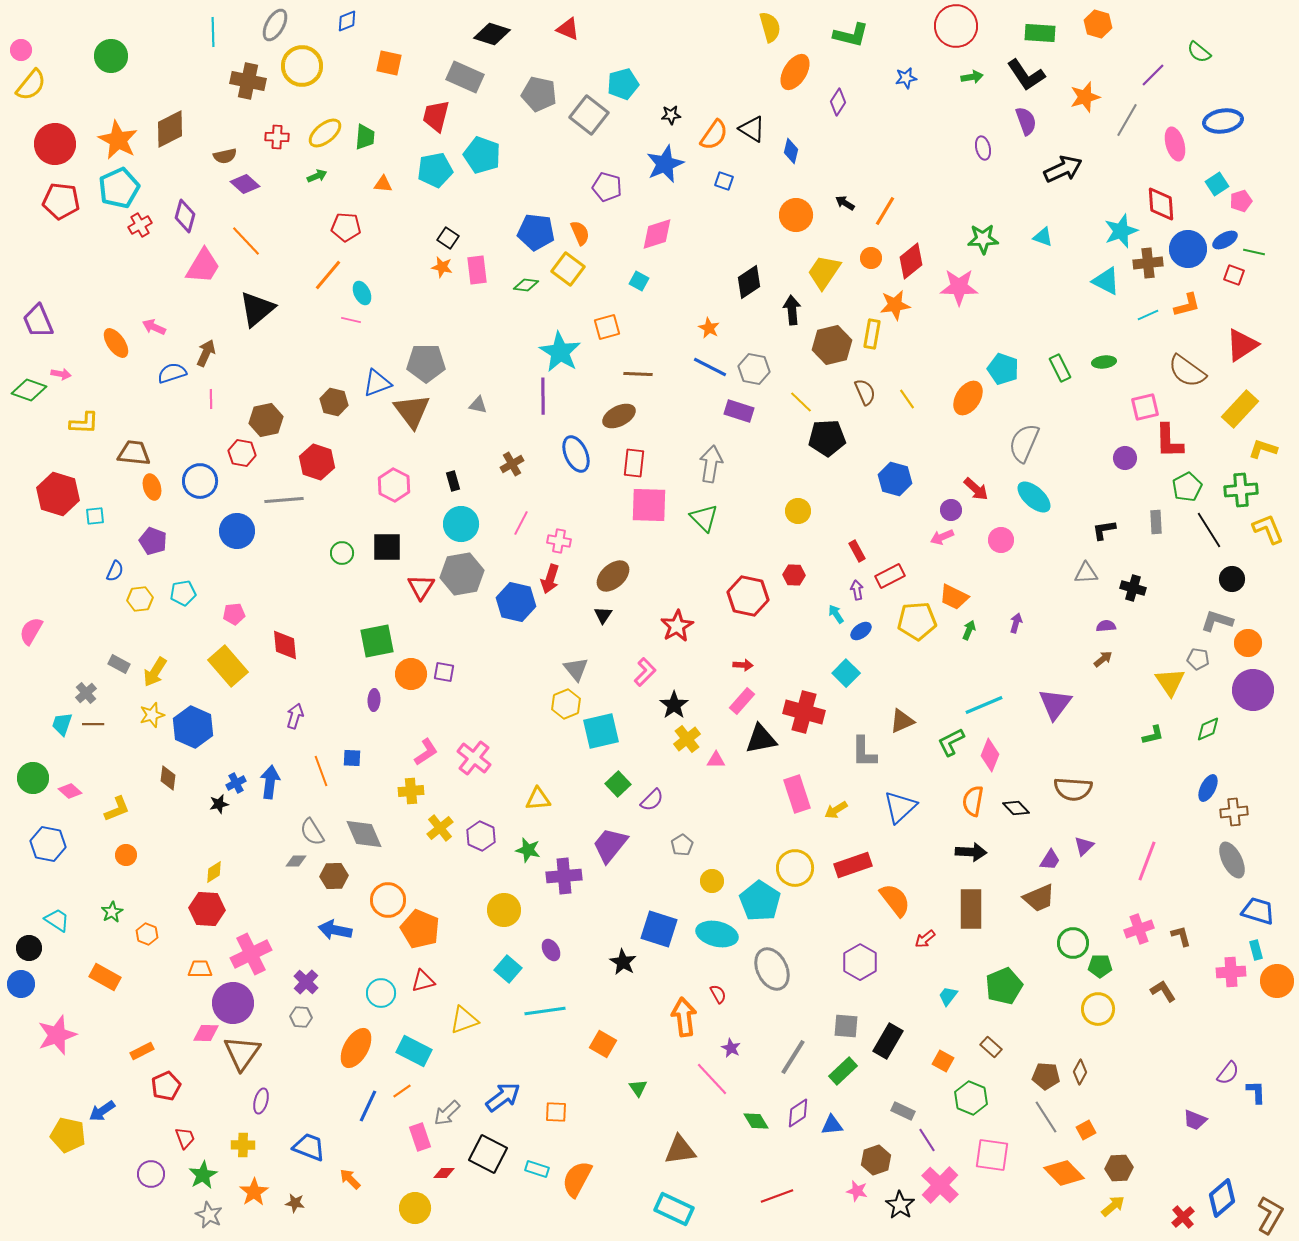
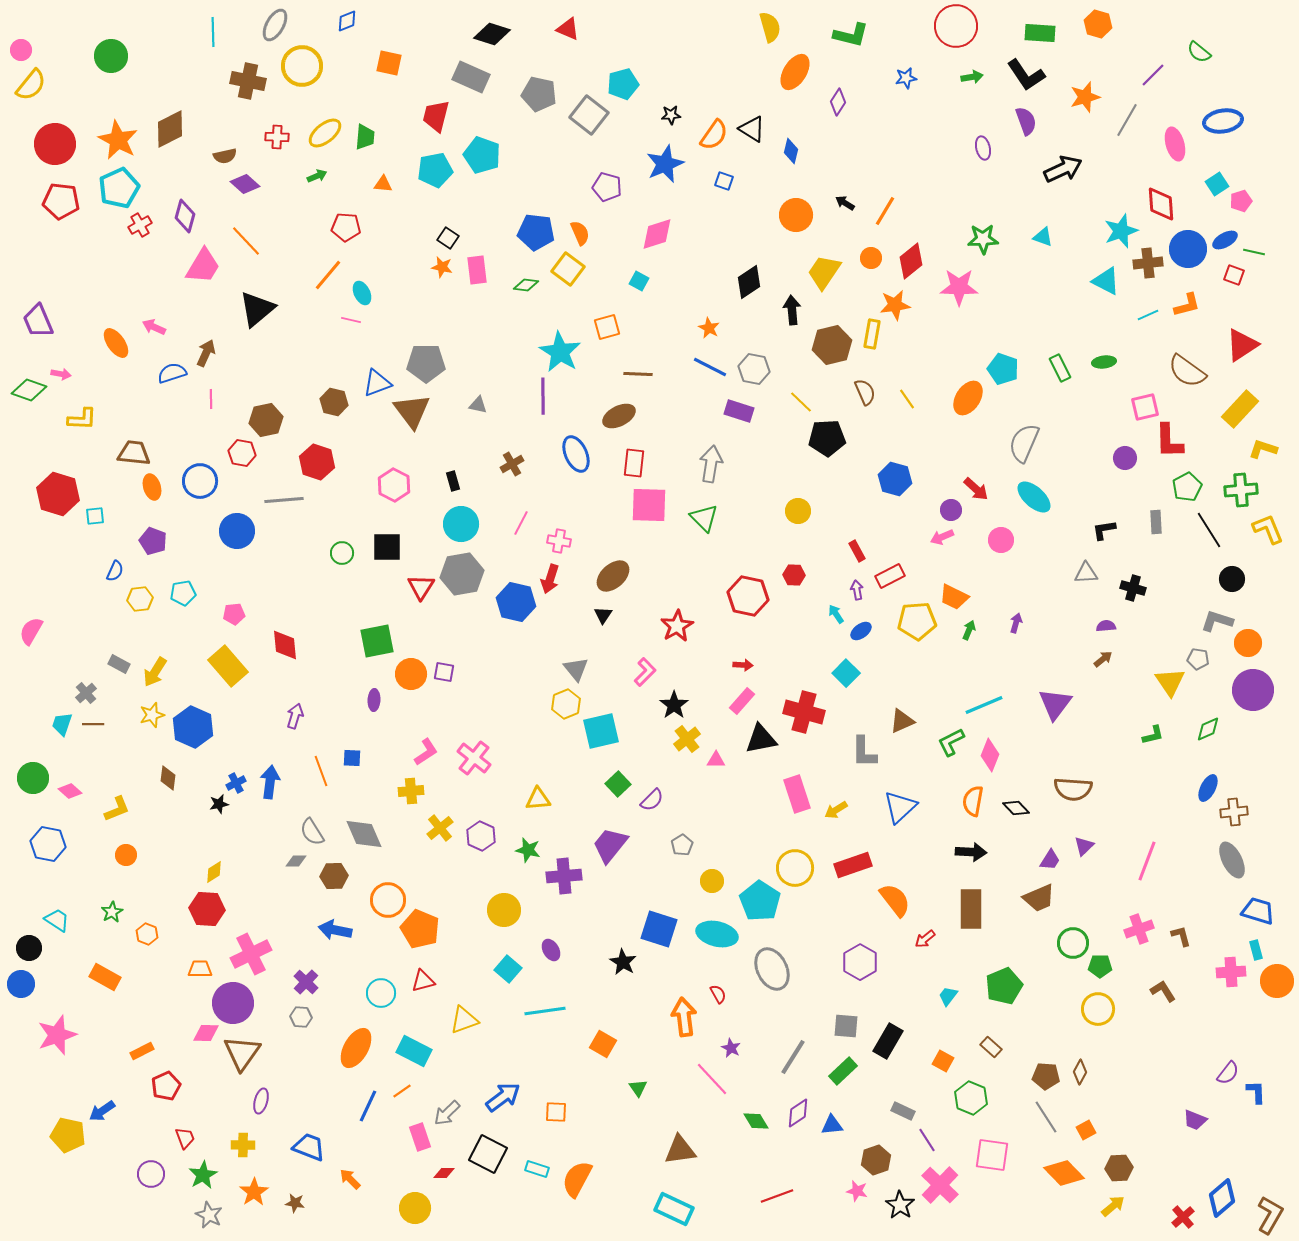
gray rectangle at (465, 77): moved 6 px right
yellow L-shape at (84, 423): moved 2 px left, 4 px up
